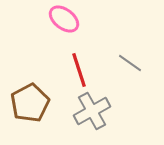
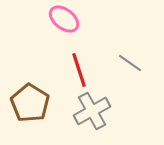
brown pentagon: rotated 12 degrees counterclockwise
